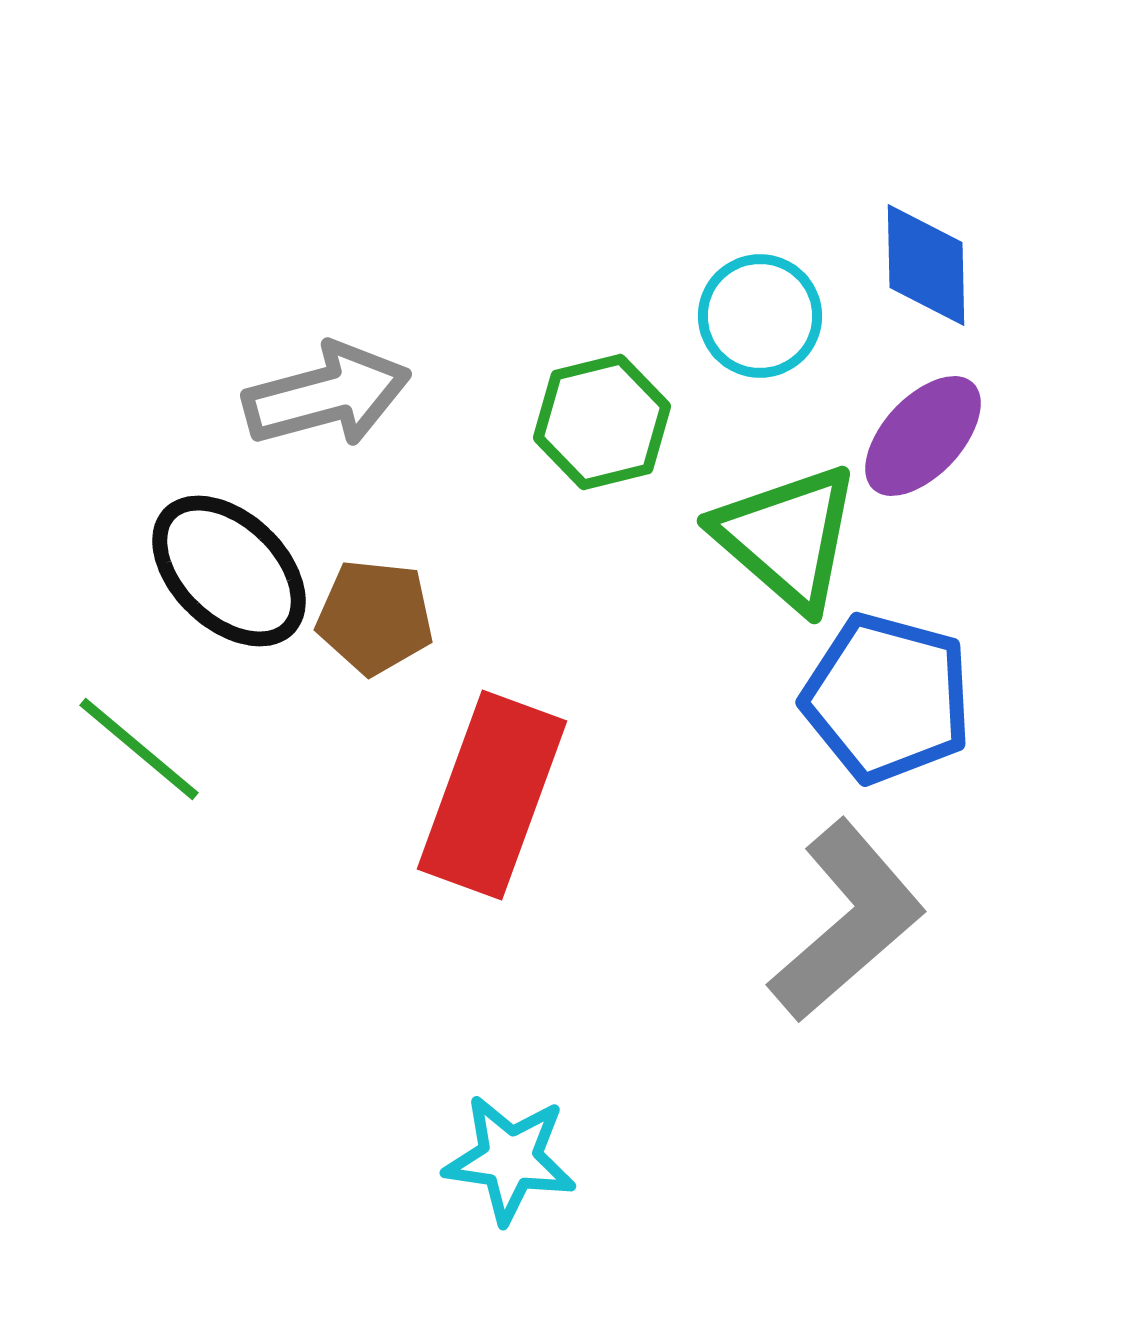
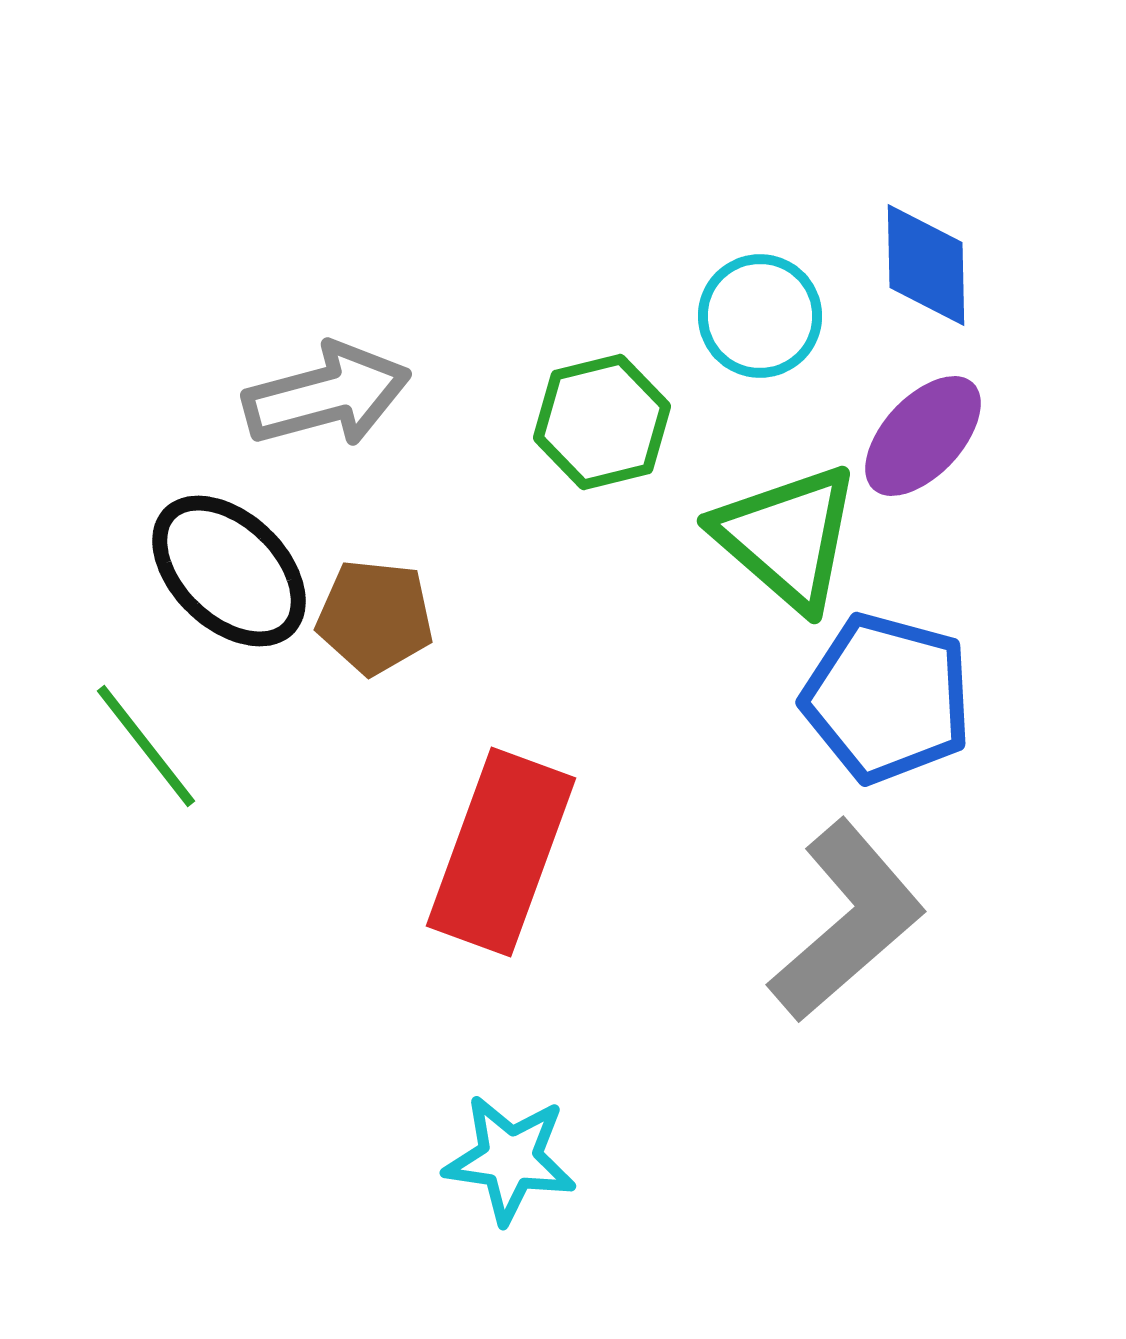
green line: moved 7 px right, 3 px up; rotated 12 degrees clockwise
red rectangle: moved 9 px right, 57 px down
